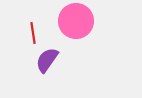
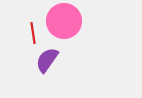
pink circle: moved 12 px left
